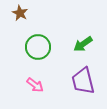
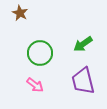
green circle: moved 2 px right, 6 px down
